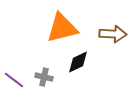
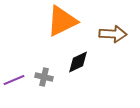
orange triangle: moved 7 px up; rotated 12 degrees counterclockwise
purple line: rotated 60 degrees counterclockwise
